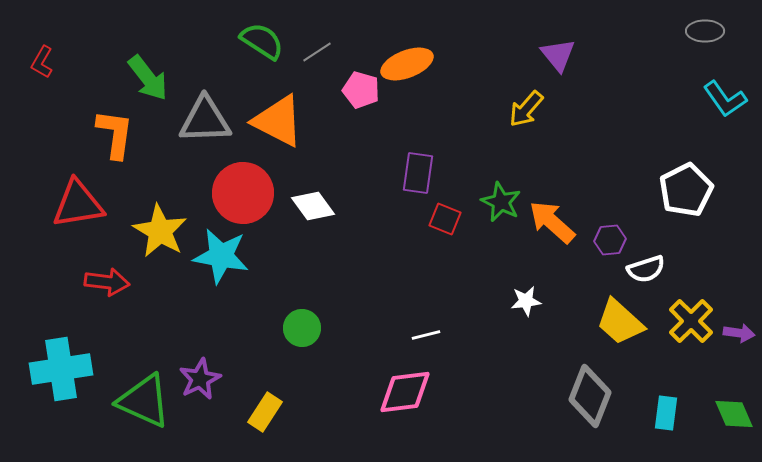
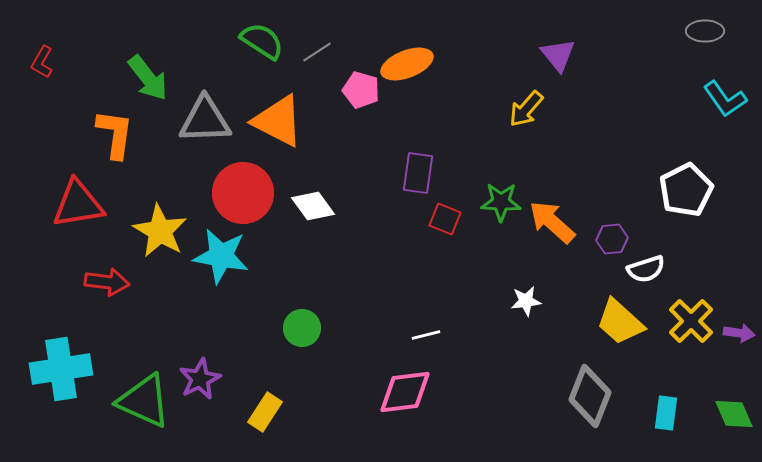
green star: rotated 24 degrees counterclockwise
purple hexagon: moved 2 px right, 1 px up
